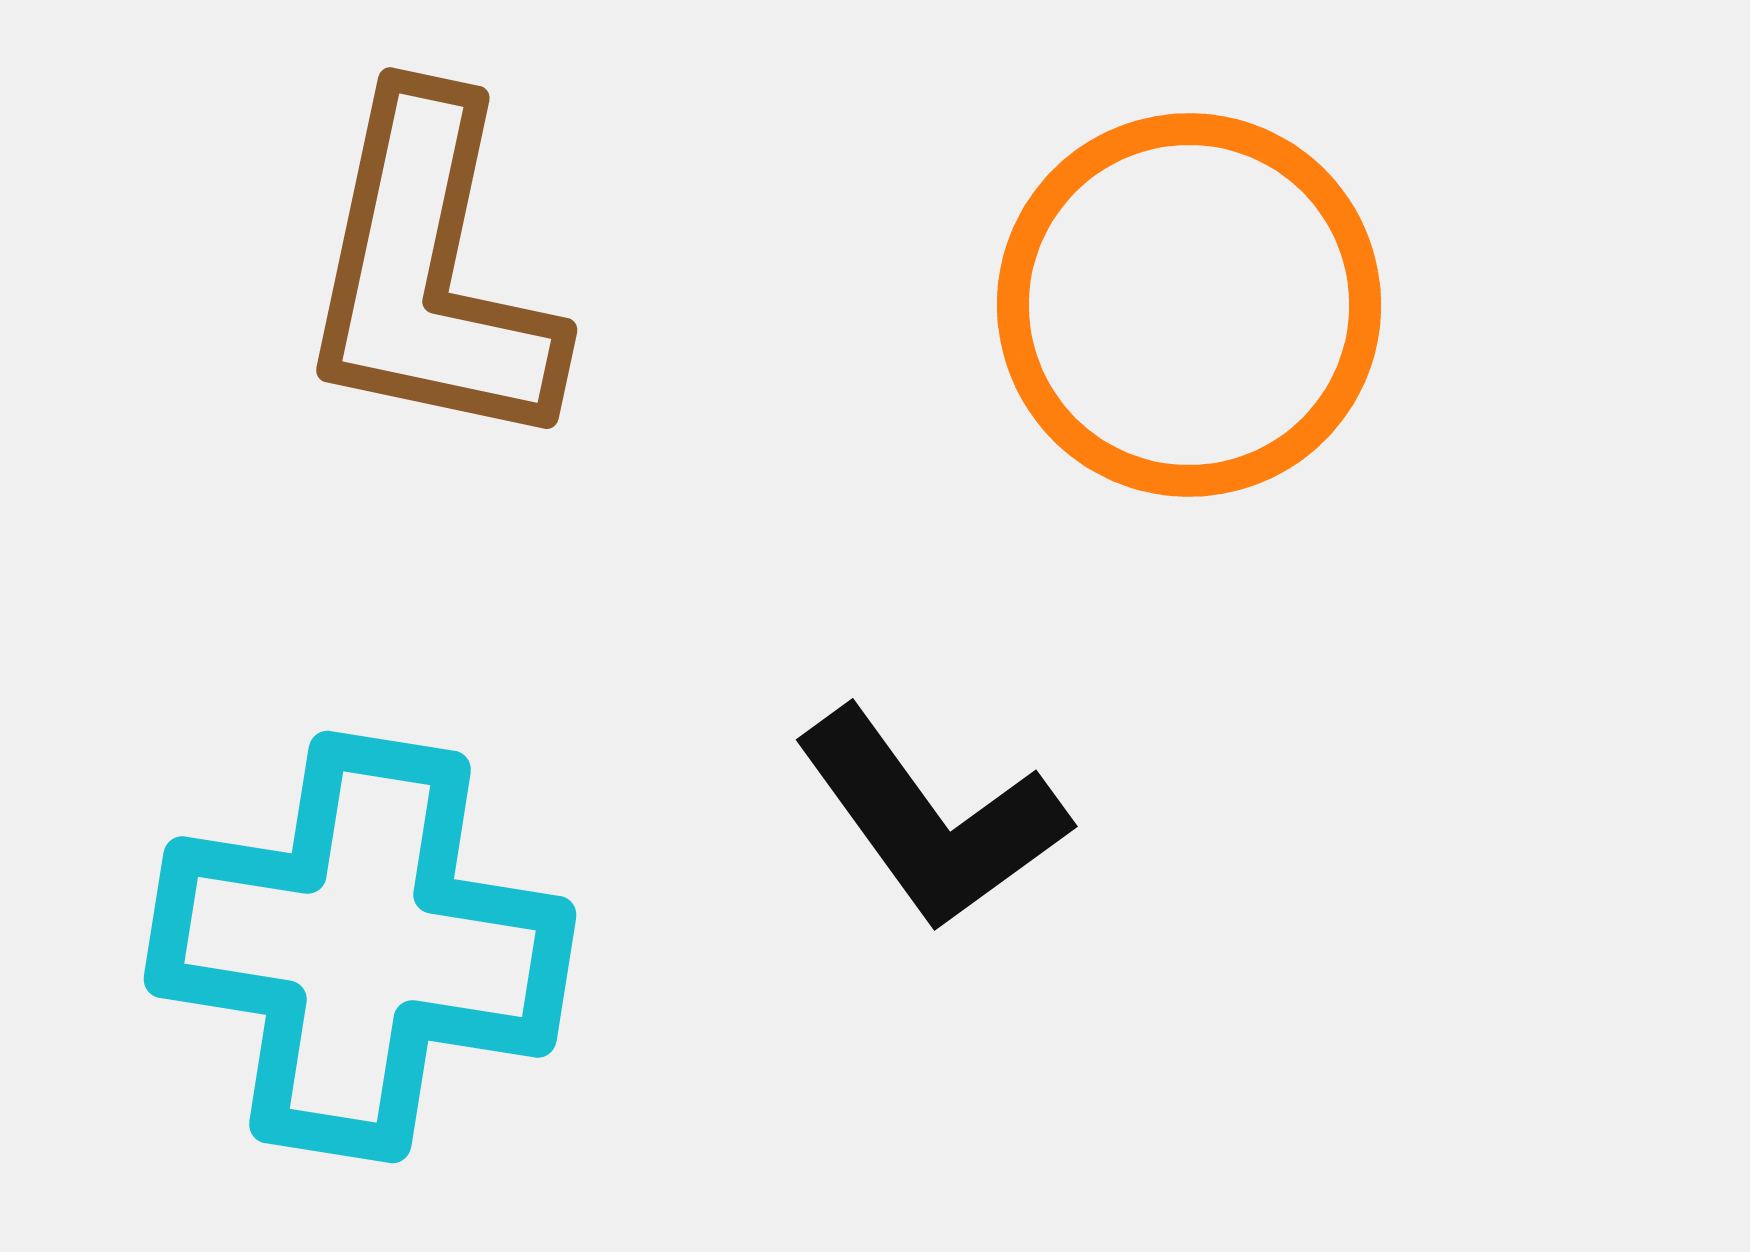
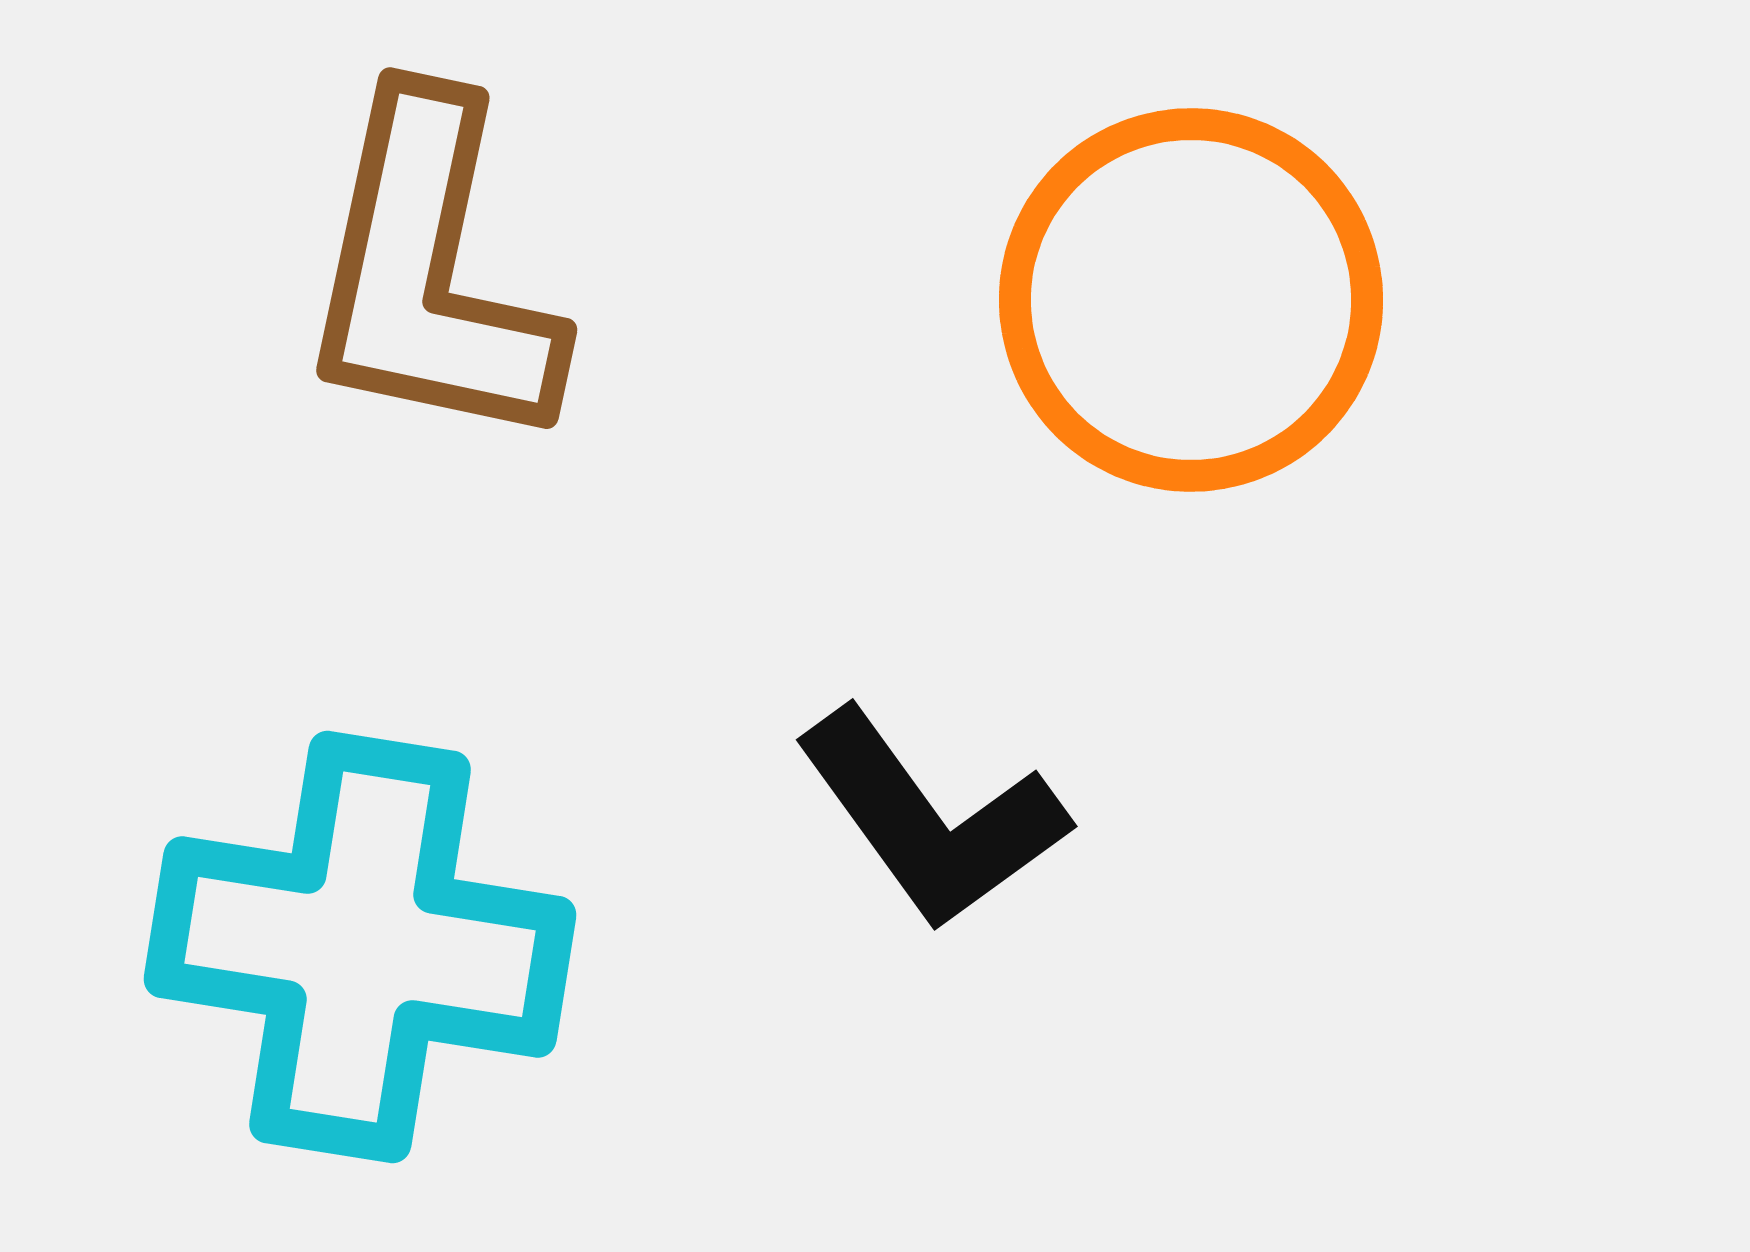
orange circle: moved 2 px right, 5 px up
